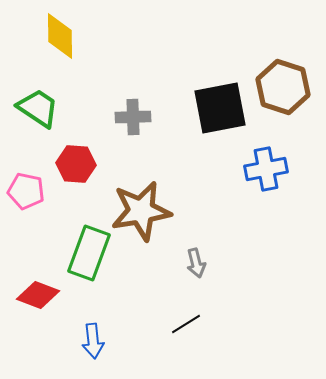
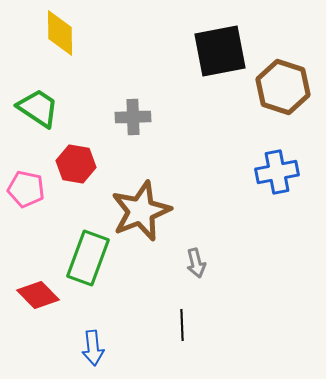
yellow diamond: moved 3 px up
black square: moved 57 px up
red hexagon: rotated 6 degrees clockwise
blue cross: moved 11 px right, 3 px down
pink pentagon: moved 2 px up
brown star: rotated 12 degrees counterclockwise
green rectangle: moved 1 px left, 5 px down
red diamond: rotated 24 degrees clockwise
black line: moved 4 px left, 1 px down; rotated 60 degrees counterclockwise
blue arrow: moved 7 px down
